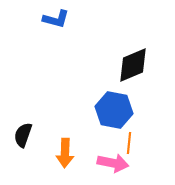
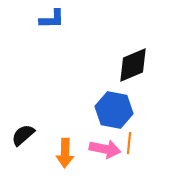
blue L-shape: moved 4 px left; rotated 16 degrees counterclockwise
black semicircle: rotated 30 degrees clockwise
pink arrow: moved 8 px left, 14 px up
